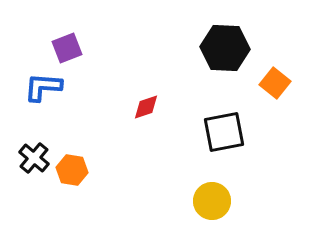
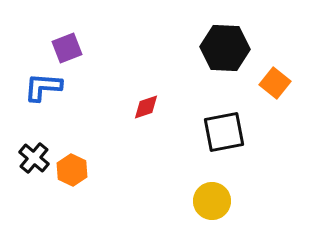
orange hexagon: rotated 16 degrees clockwise
